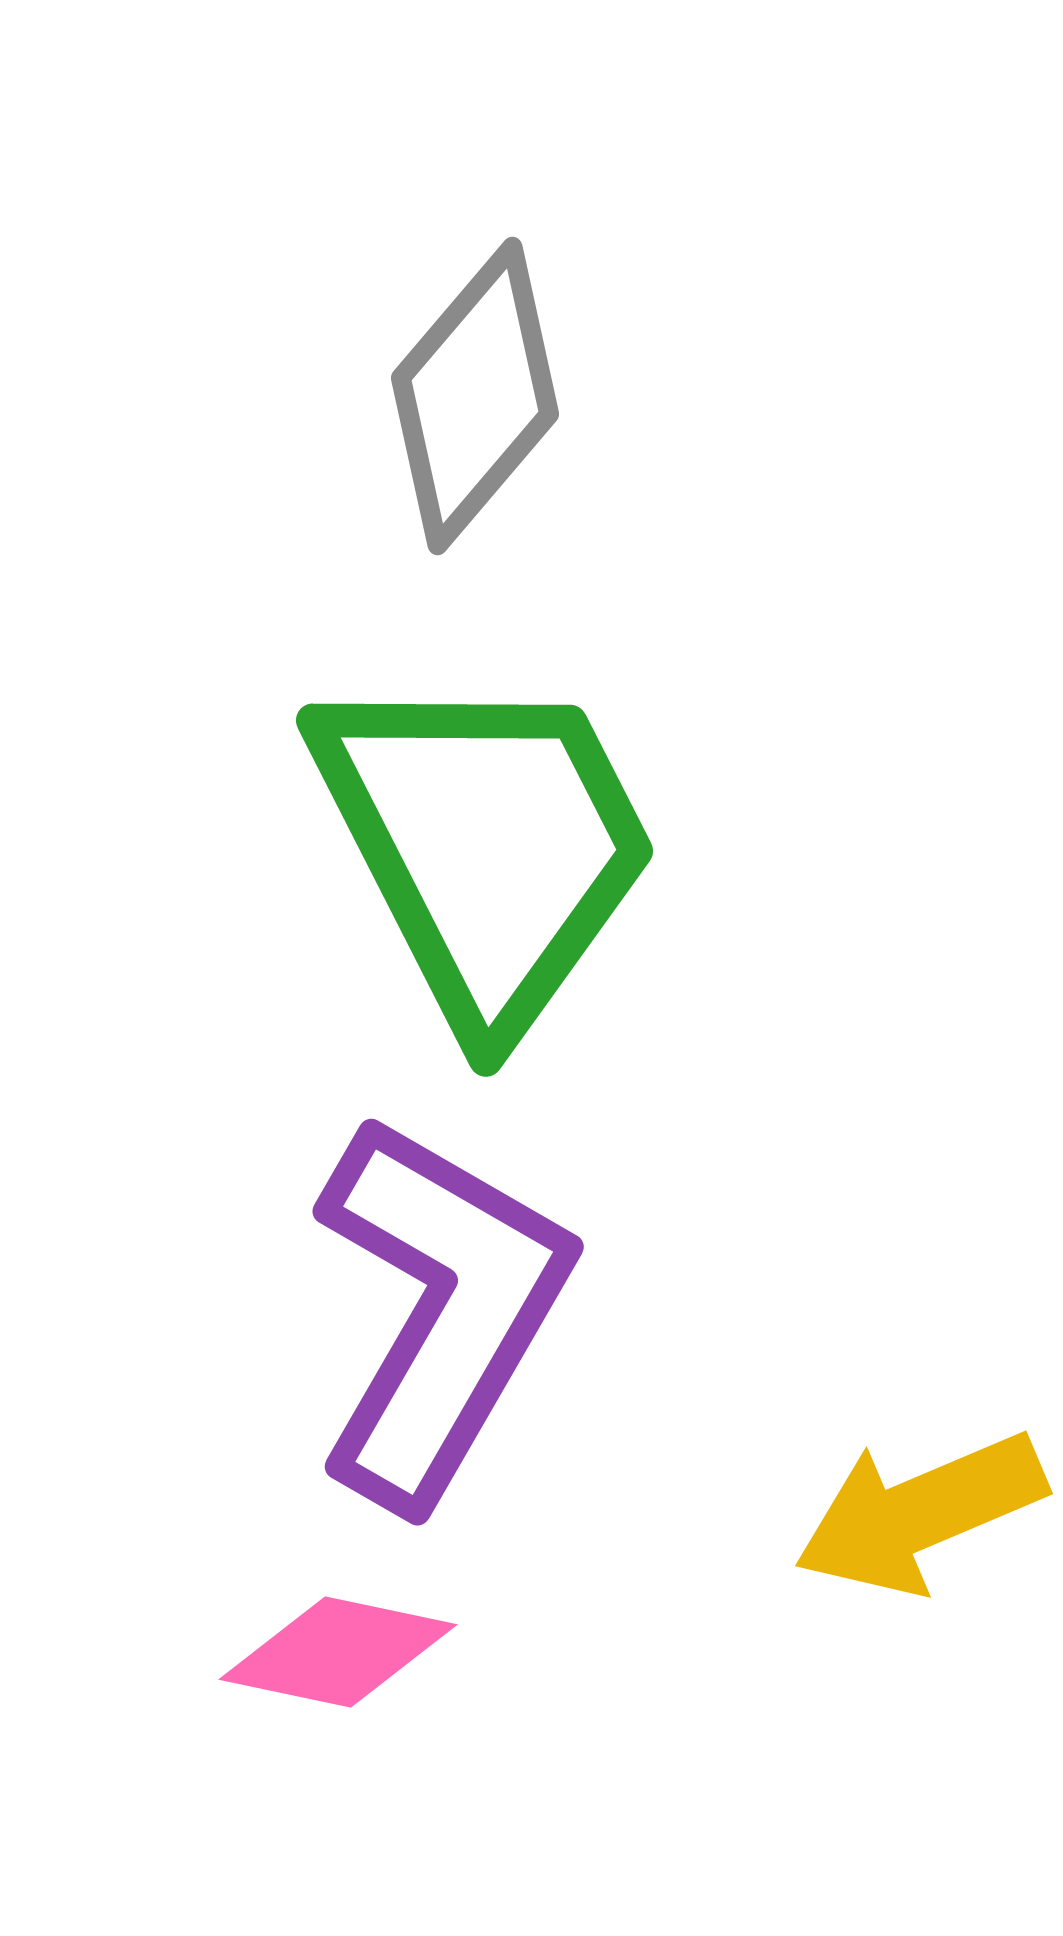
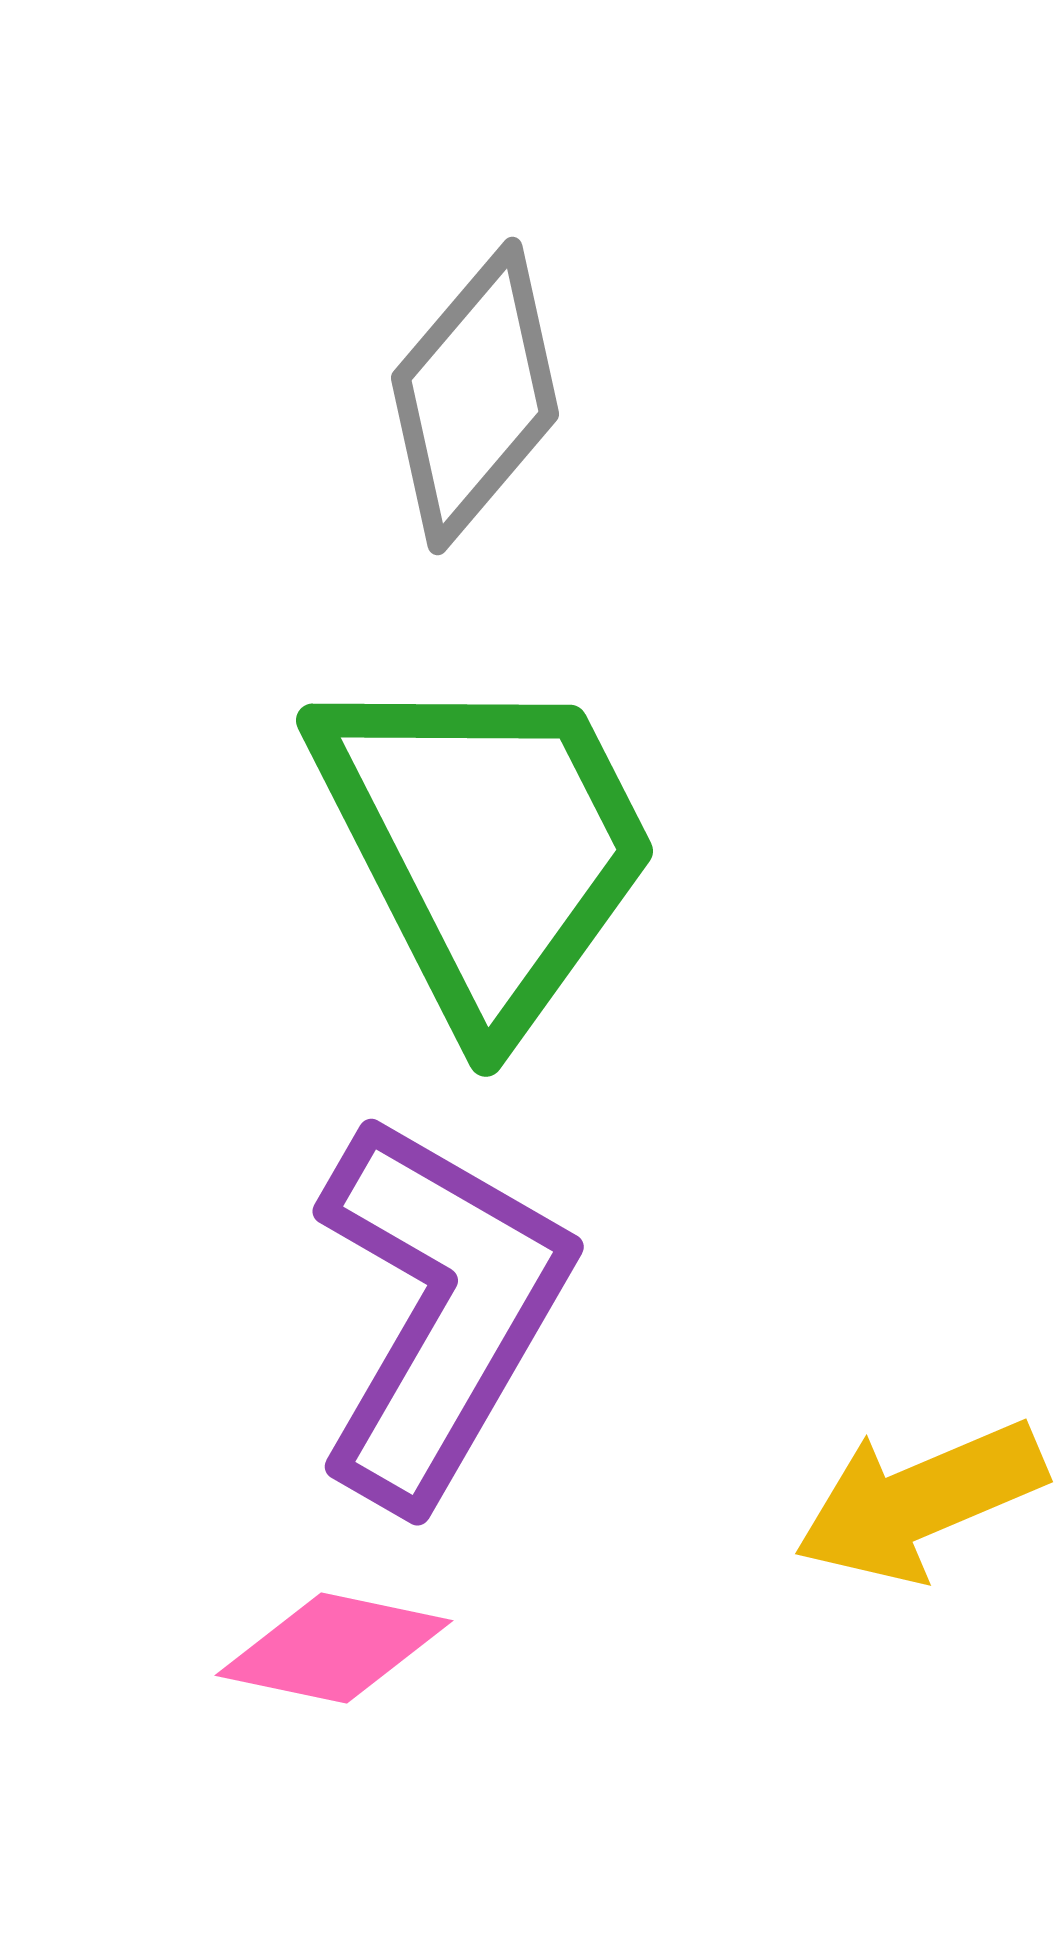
yellow arrow: moved 12 px up
pink diamond: moved 4 px left, 4 px up
